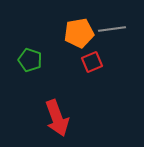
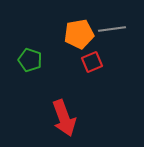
orange pentagon: moved 1 px down
red arrow: moved 7 px right
